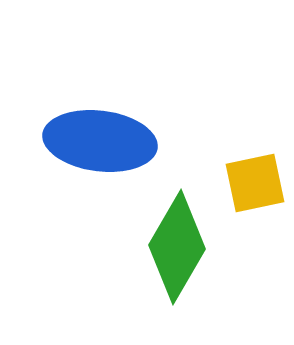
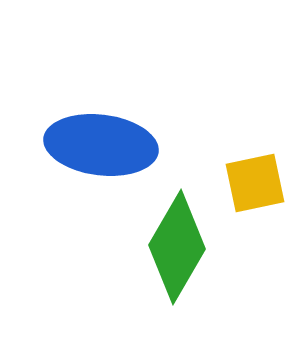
blue ellipse: moved 1 px right, 4 px down
